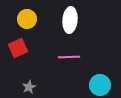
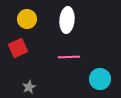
white ellipse: moved 3 px left
cyan circle: moved 6 px up
